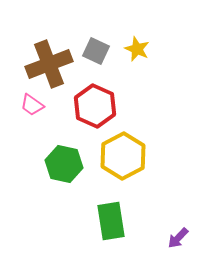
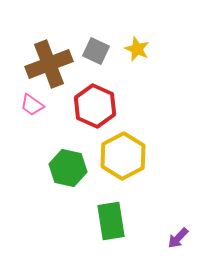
green hexagon: moved 4 px right, 4 px down
